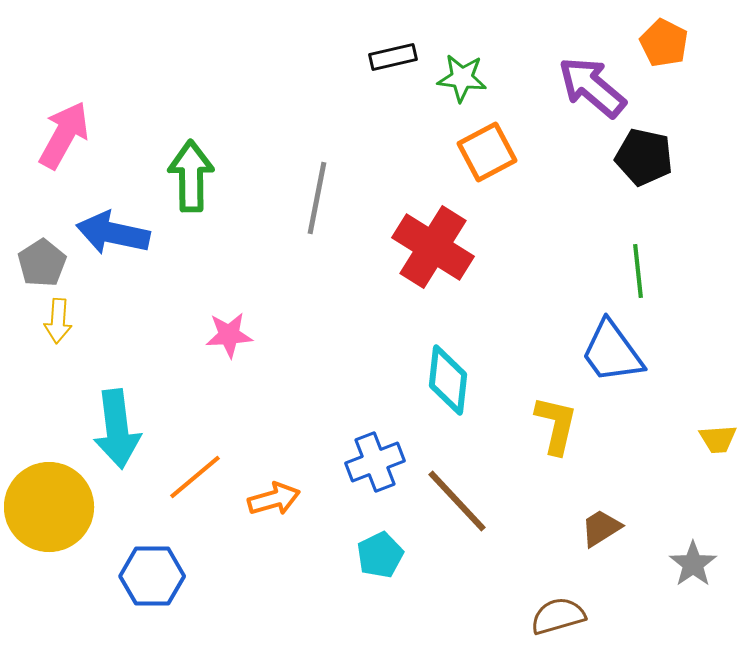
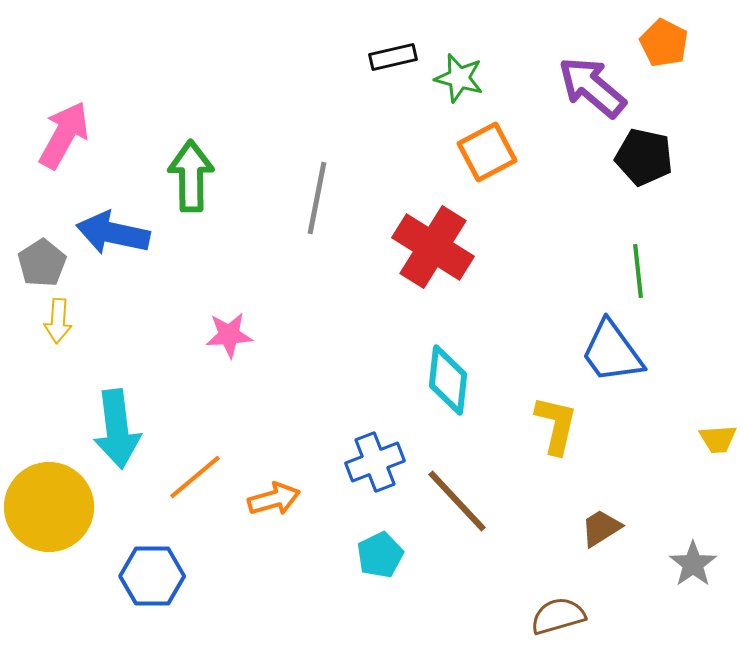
green star: moved 3 px left; rotated 9 degrees clockwise
